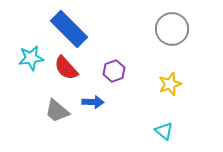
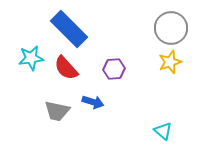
gray circle: moved 1 px left, 1 px up
purple hexagon: moved 2 px up; rotated 15 degrees clockwise
yellow star: moved 22 px up
blue arrow: rotated 15 degrees clockwise
gray trapezoid: rotated 28 degrees counterclockwise
cyan triangle: moved 1 px left
